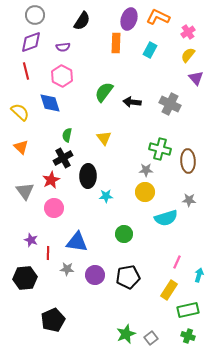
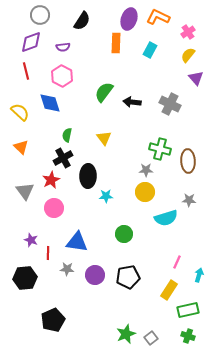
gray circle at (35, 15): moved 5 px right
